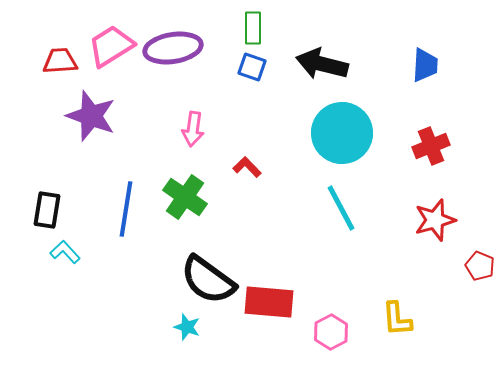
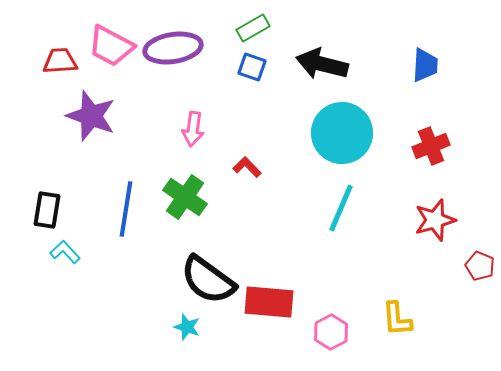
green rectangle: rotated 60 degrees clockwise
pink trapezoid: rotated 120 degrees counterclockwise
cyan line: rotated 51 degrees clockwise
